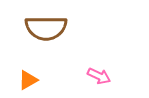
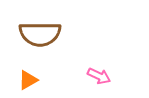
brown semicircle: moved 6 px left, 6 px down
